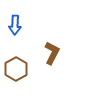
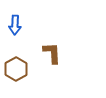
brown L-shape: rotated 30 degrees counterclockwise
